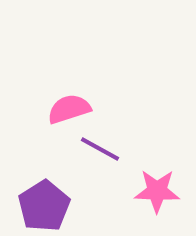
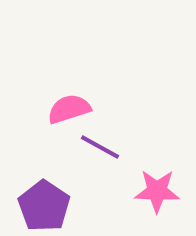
purple line: moved 2 px up
purple pentagon: rotated 6 degrees counterclockwise
